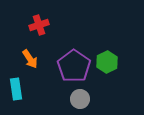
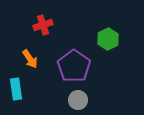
red cross: moved 4 px right
green hexagon: moved 1 px right, 23 px up
gray circle: moved 2 px left, 1 px down
